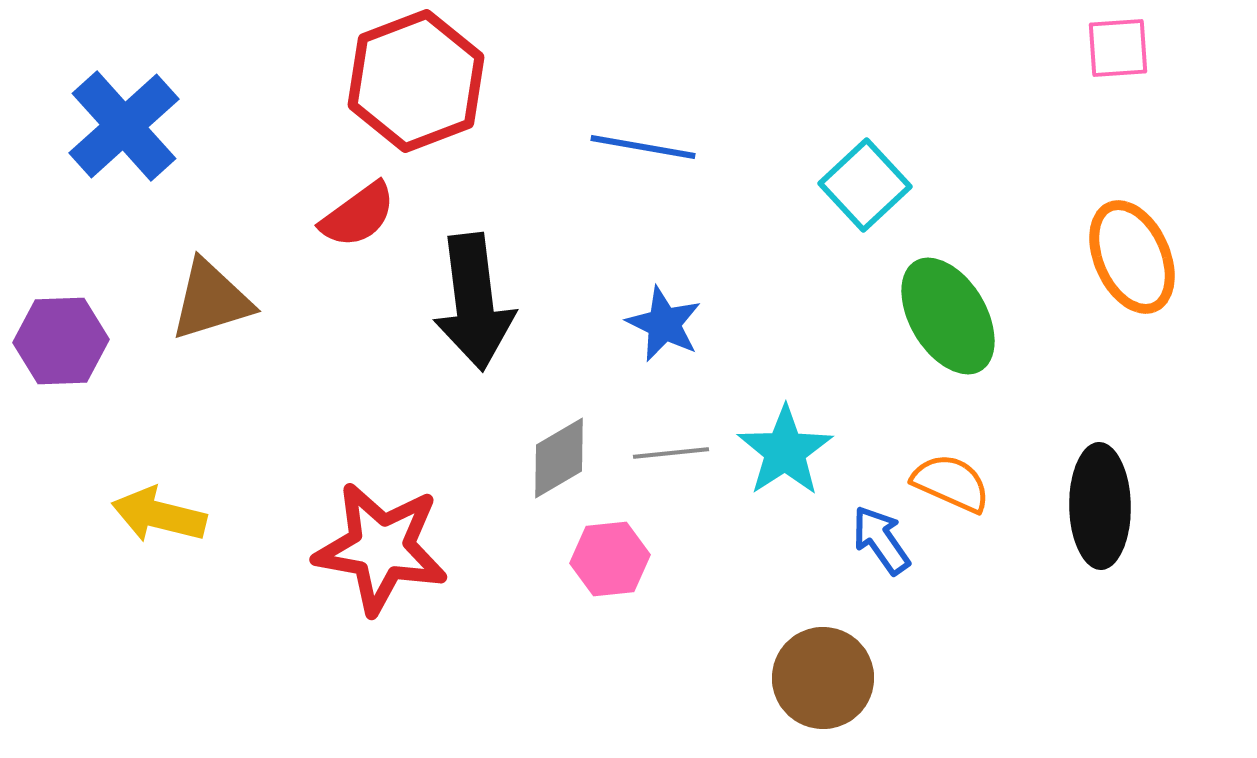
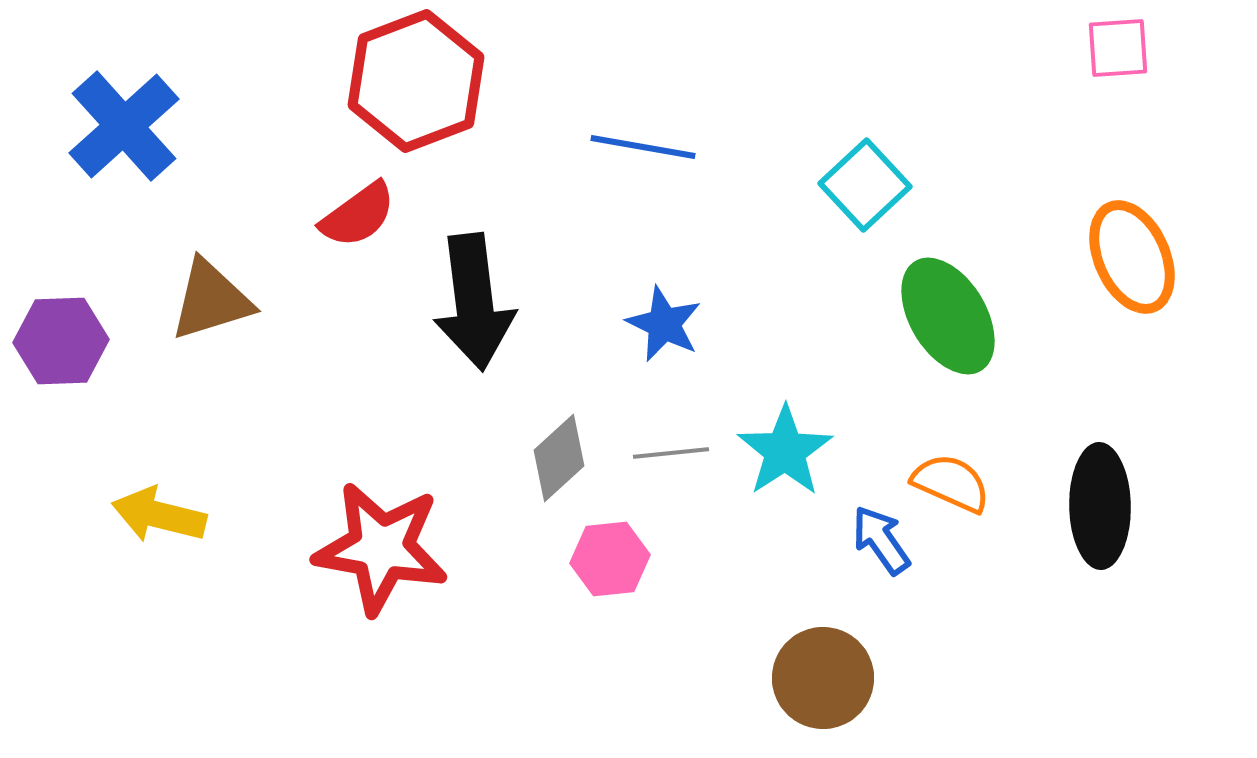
gray diamond: rotated 12 degrees counterclockwise
